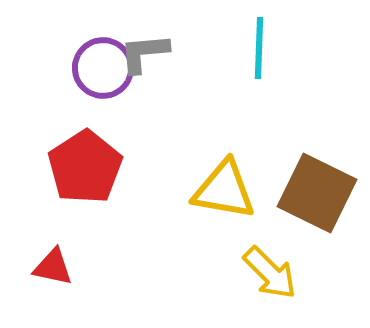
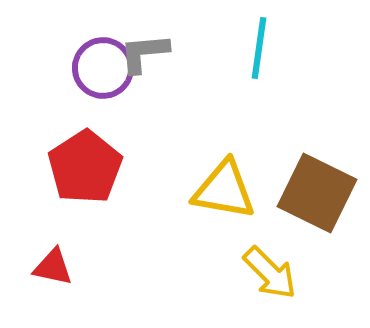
cyan line: rotated 6 degrees clockwise
